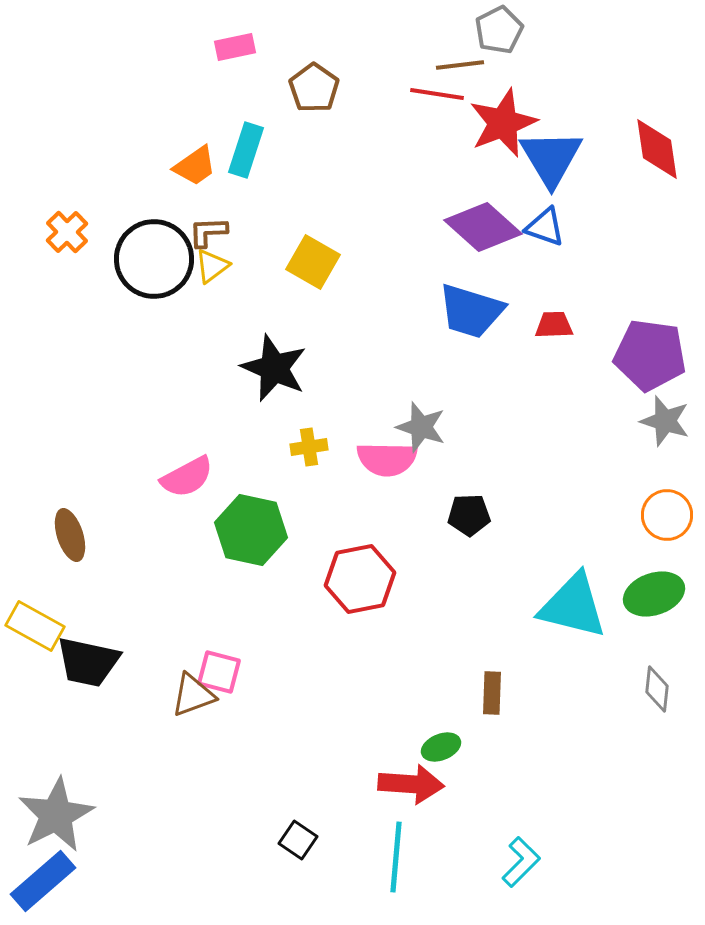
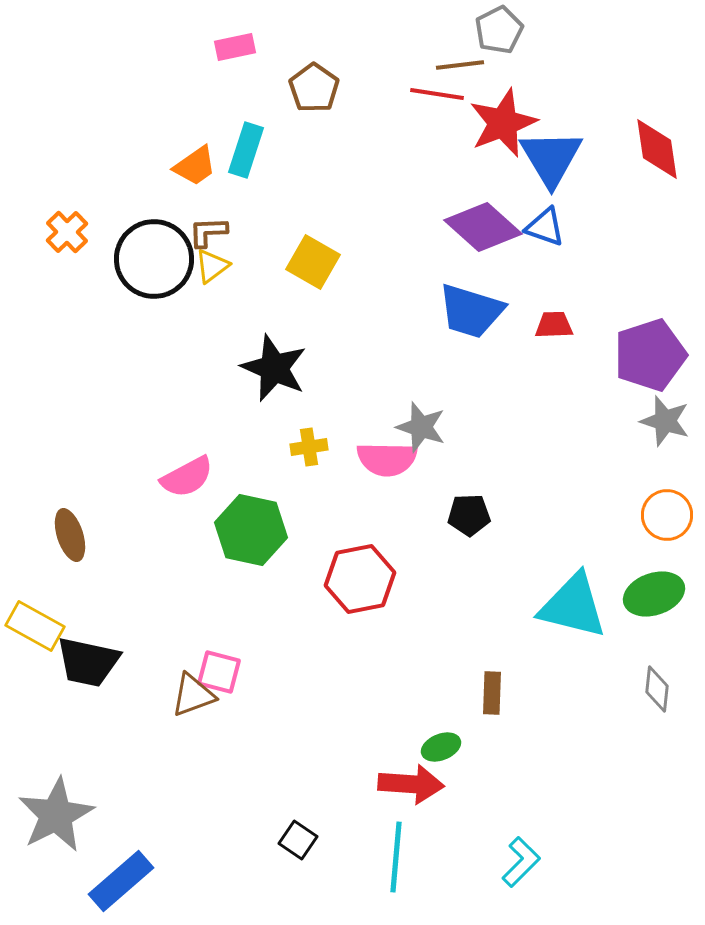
purple pentagon at (650, 355): rotated 26 degrees counterclockwise
blue rectangle at (43, 881): moved 78 px right
